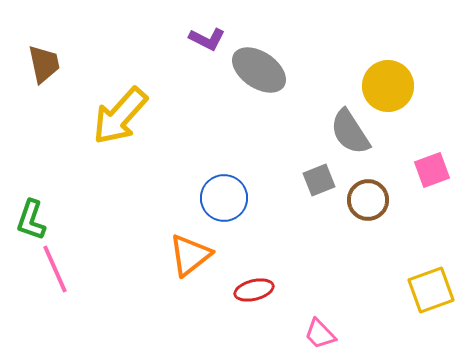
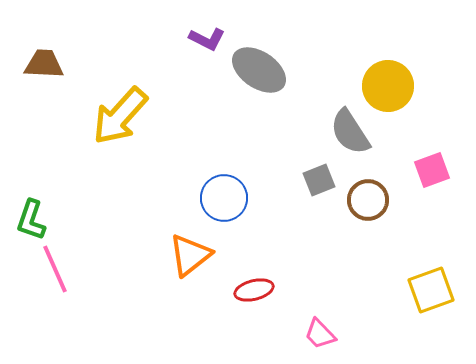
brown trapezoid: rotated 75 degrees counterclockwise
